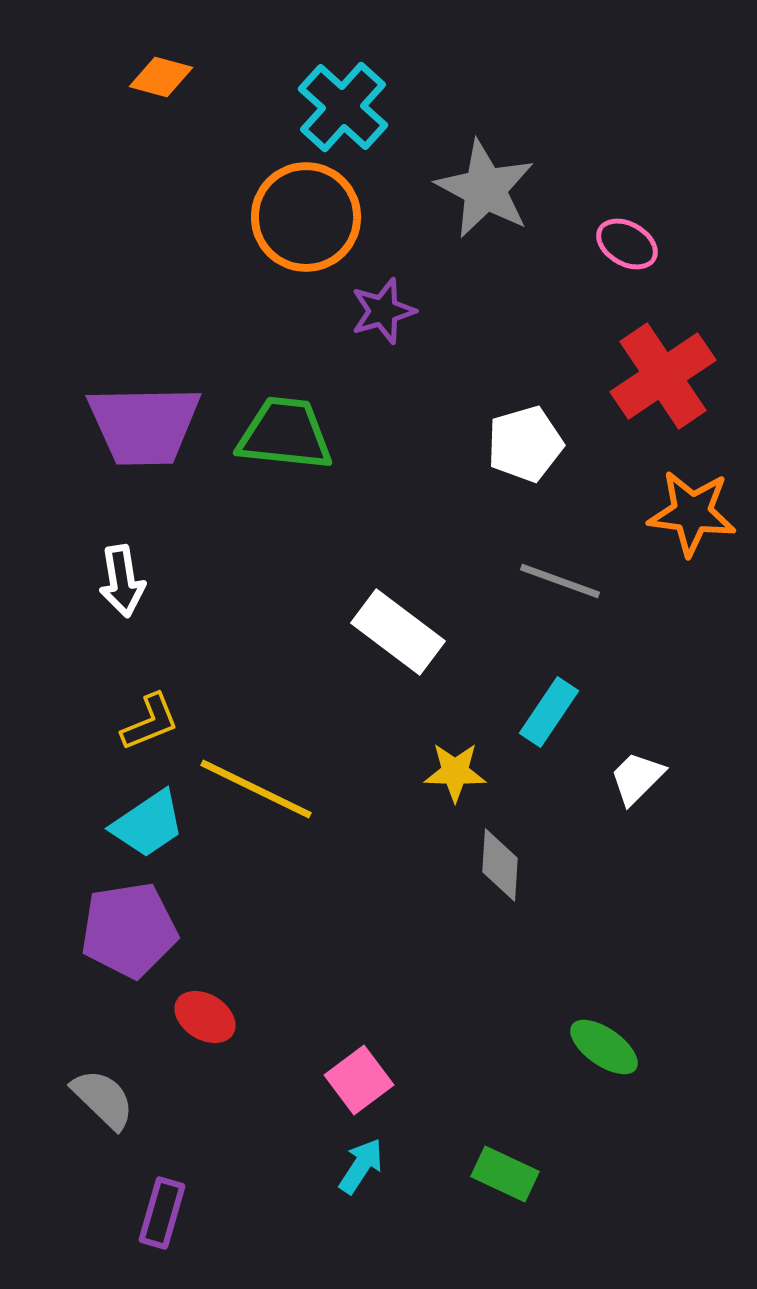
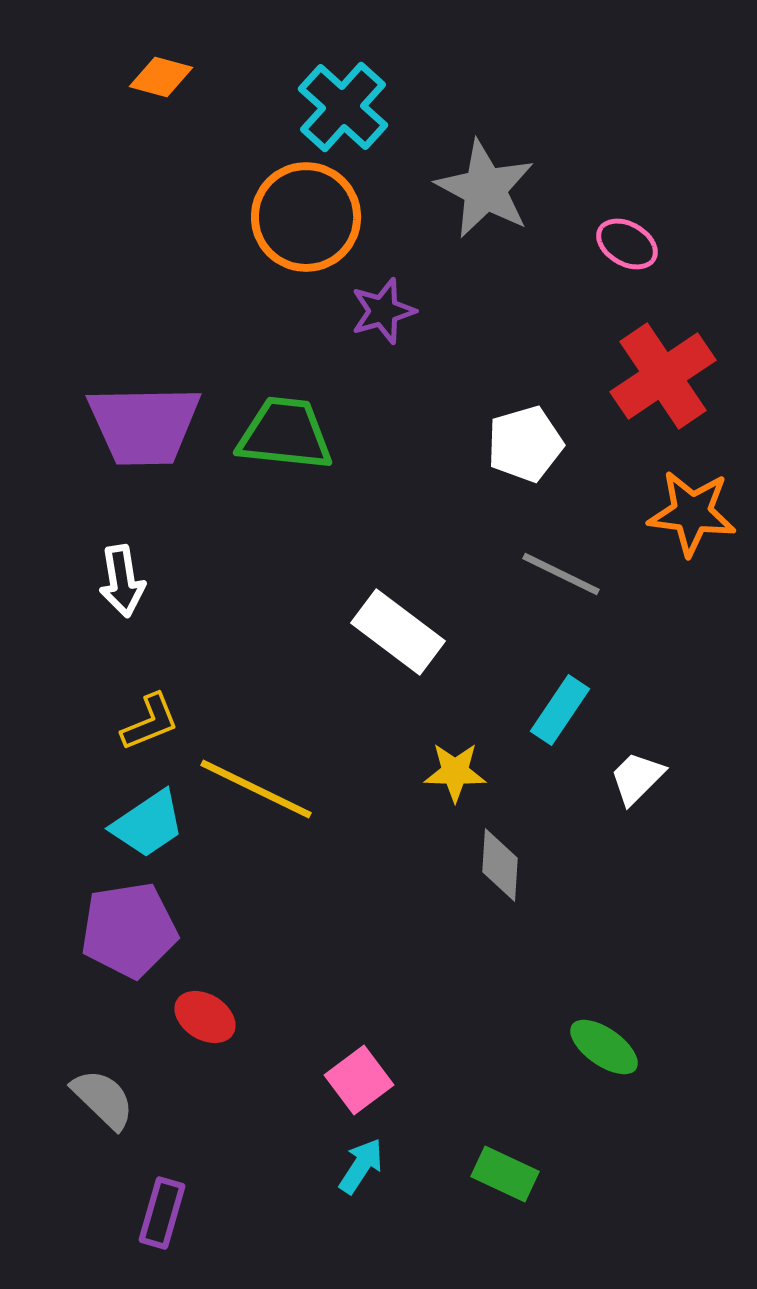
gray line: moved 1 px right, 7 px up; rotated 6 degrees clockwise
cyan rectangle: moved 11 px right, 2 px up
